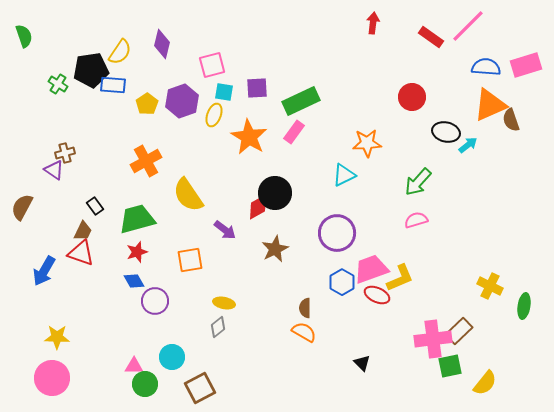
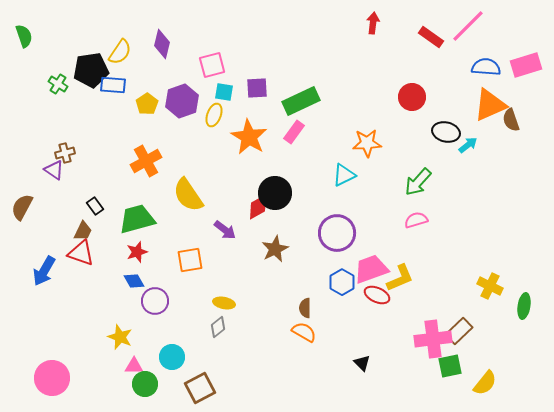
yellow star at (57, 337): moved 63 px right; rotated 20 degrees clockwise
